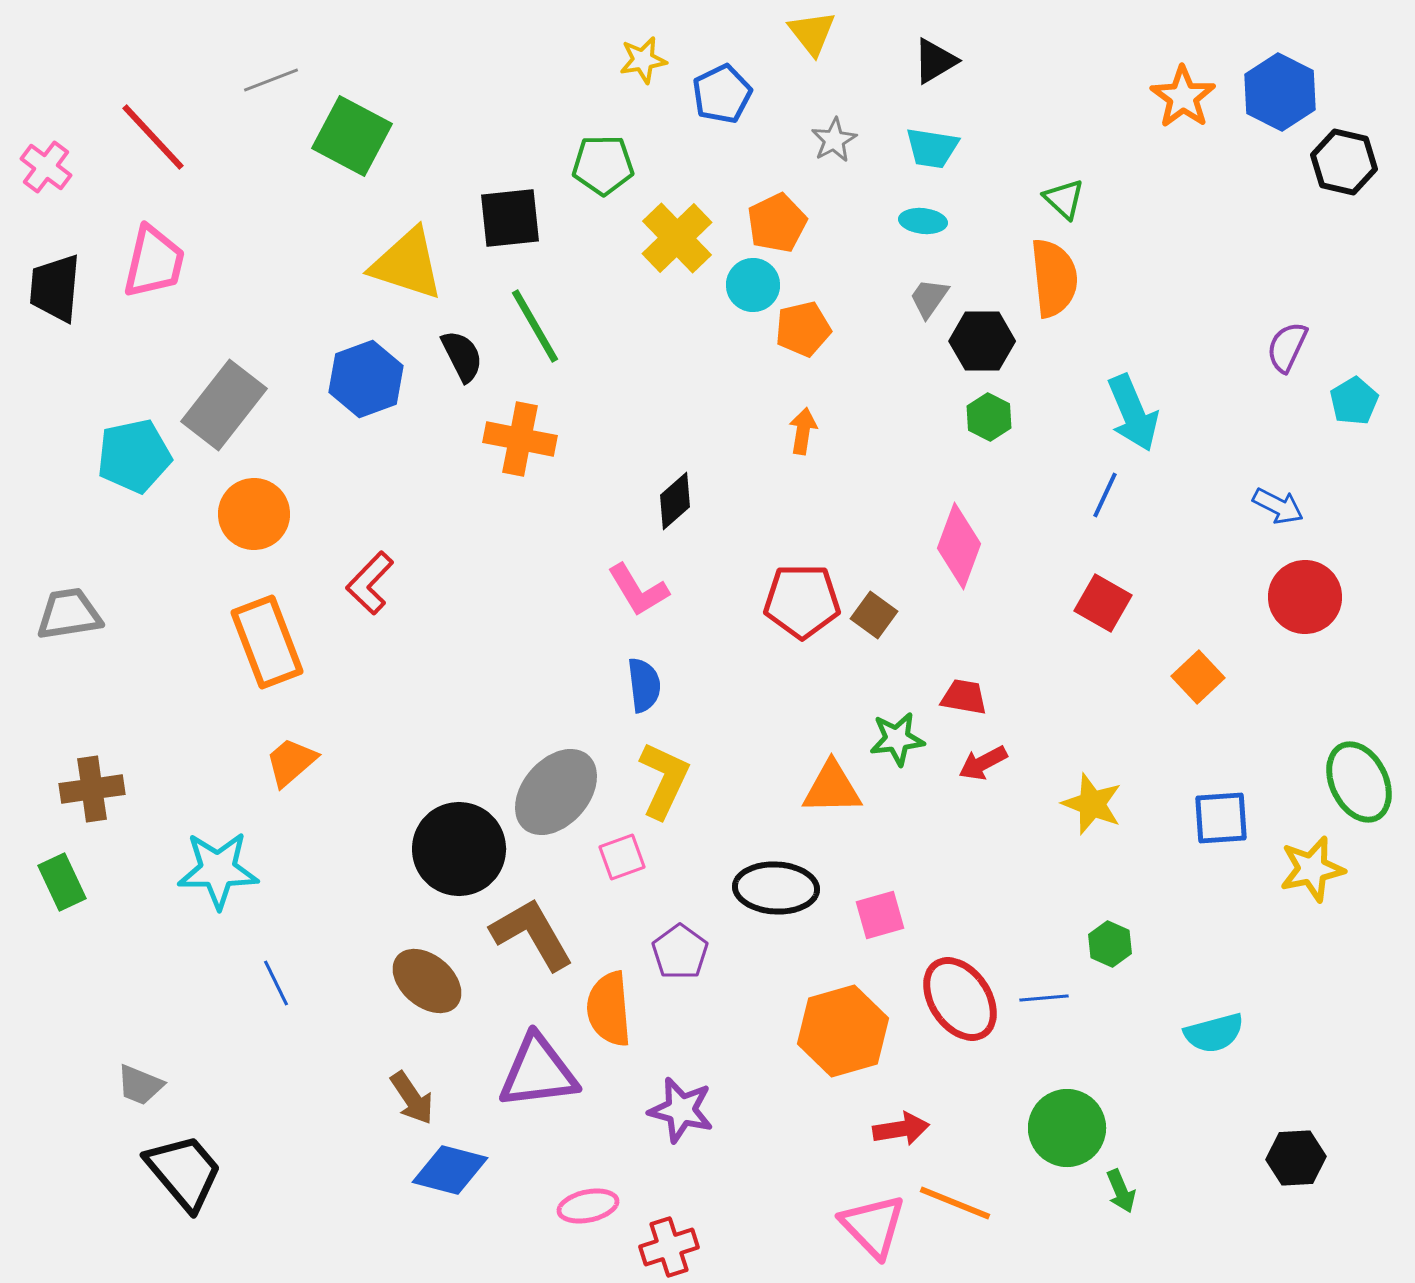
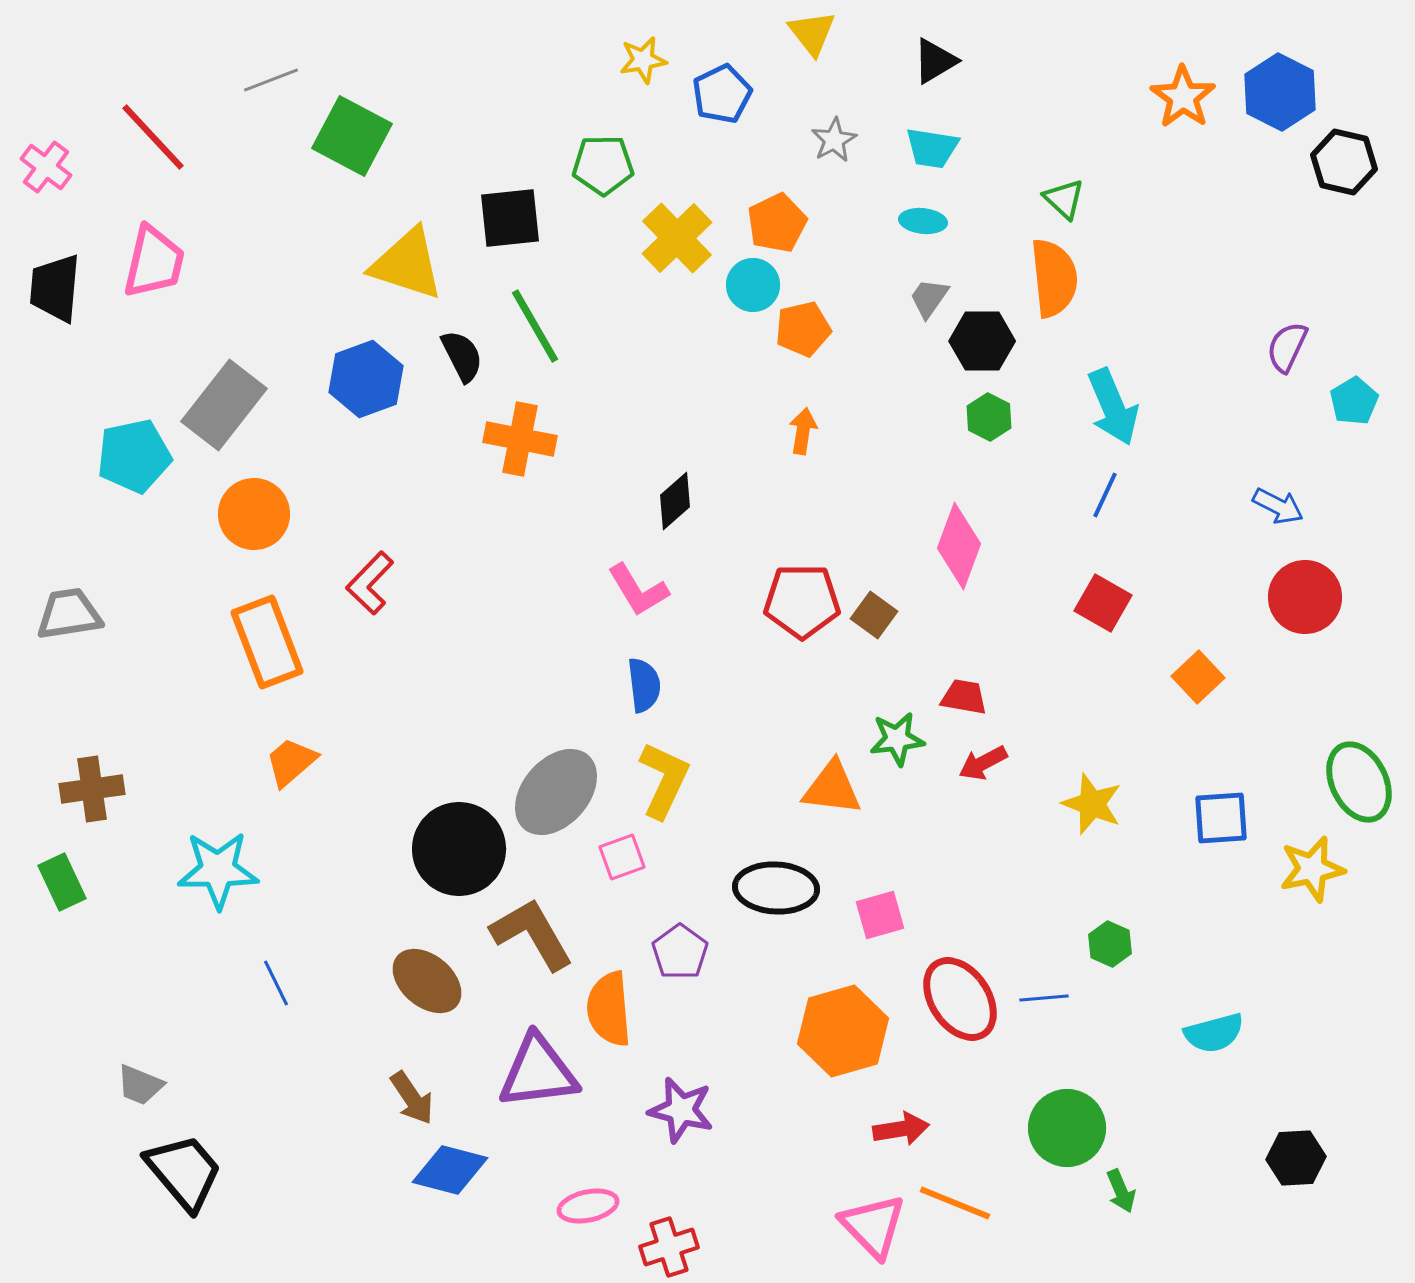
cyan arrow at (1133, 413): moved 20 px left, 6 px up
orange triangle at (832, 788): rotated 8 degrees clockwise
